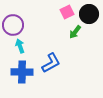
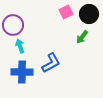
pink square: moved 1 px left
green arrow: moved 7 px right, 5 px down
